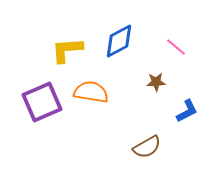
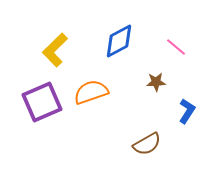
yellow L-shape: moved 12 px left; rotated 40 degrees counterclockwise
orange semicircle: rotated 28 degrees counterclockwise
blue L-shape: rotated 30 degrees counterclockwise
brown semicircle: moved 3 px up
